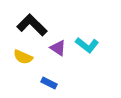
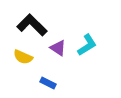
cyan L-shape: rotated 70 degrees counterclockwise
blue rectangle: moved 1 px left
